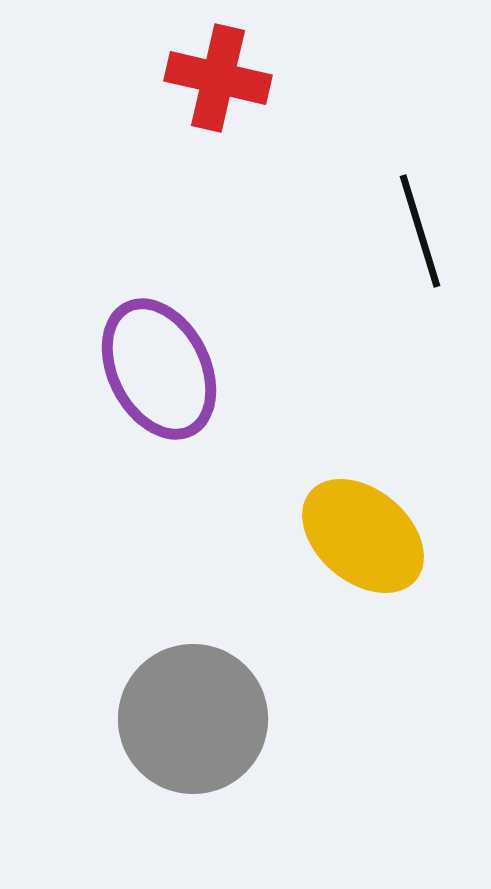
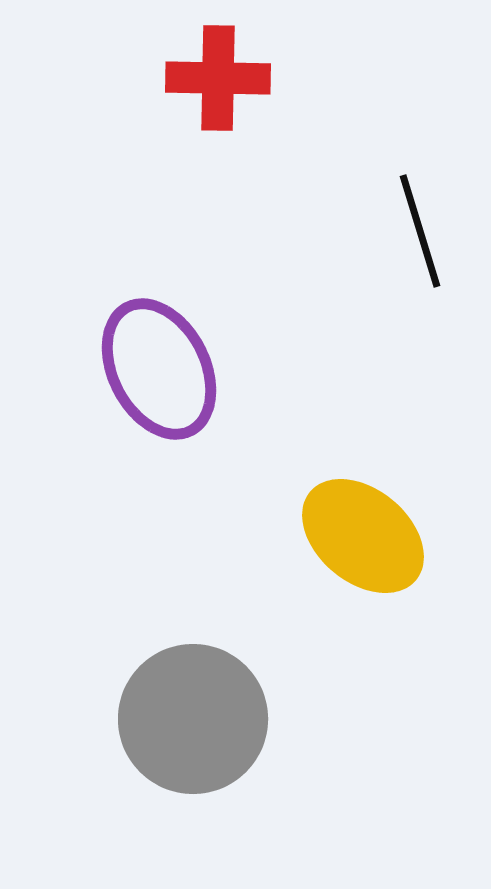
red cross: rotated 12 degrees counterclockwise
